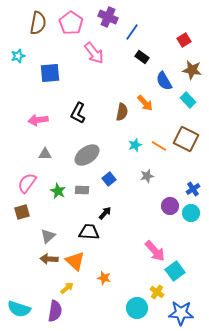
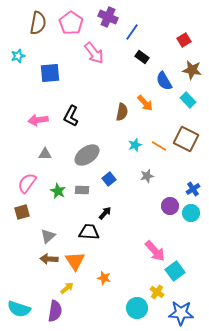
black L-shape at (78, 113): moved 7 px left, 3 px down
orange triangle at (75, 261): rotated 15 degrees clockwise
